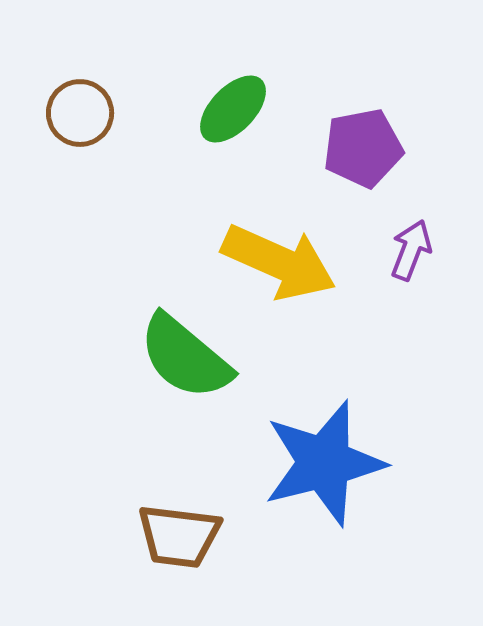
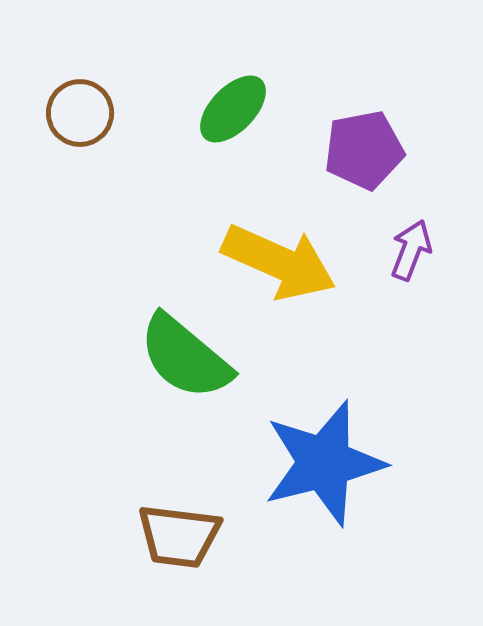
purple pentagon: moved 1 px right, 2 px down
